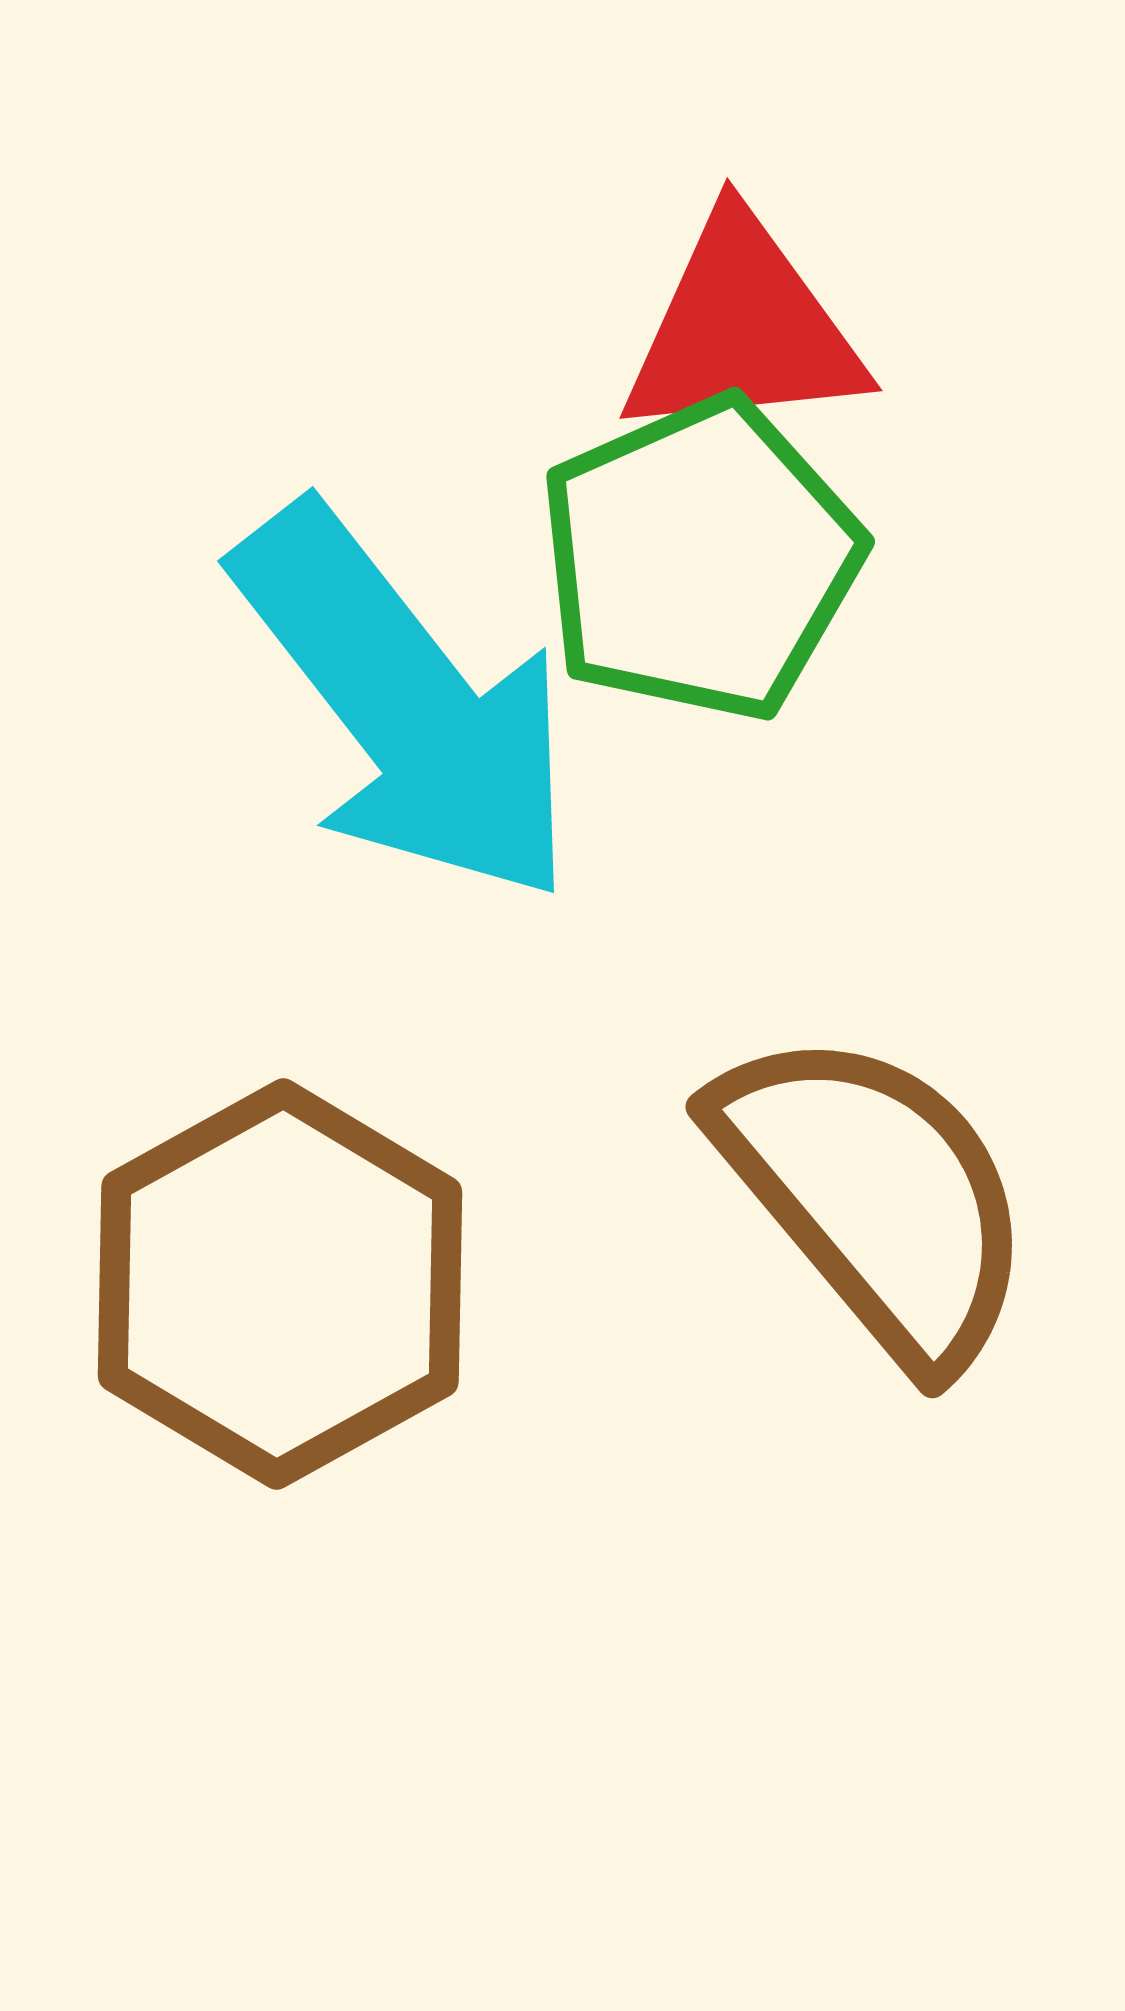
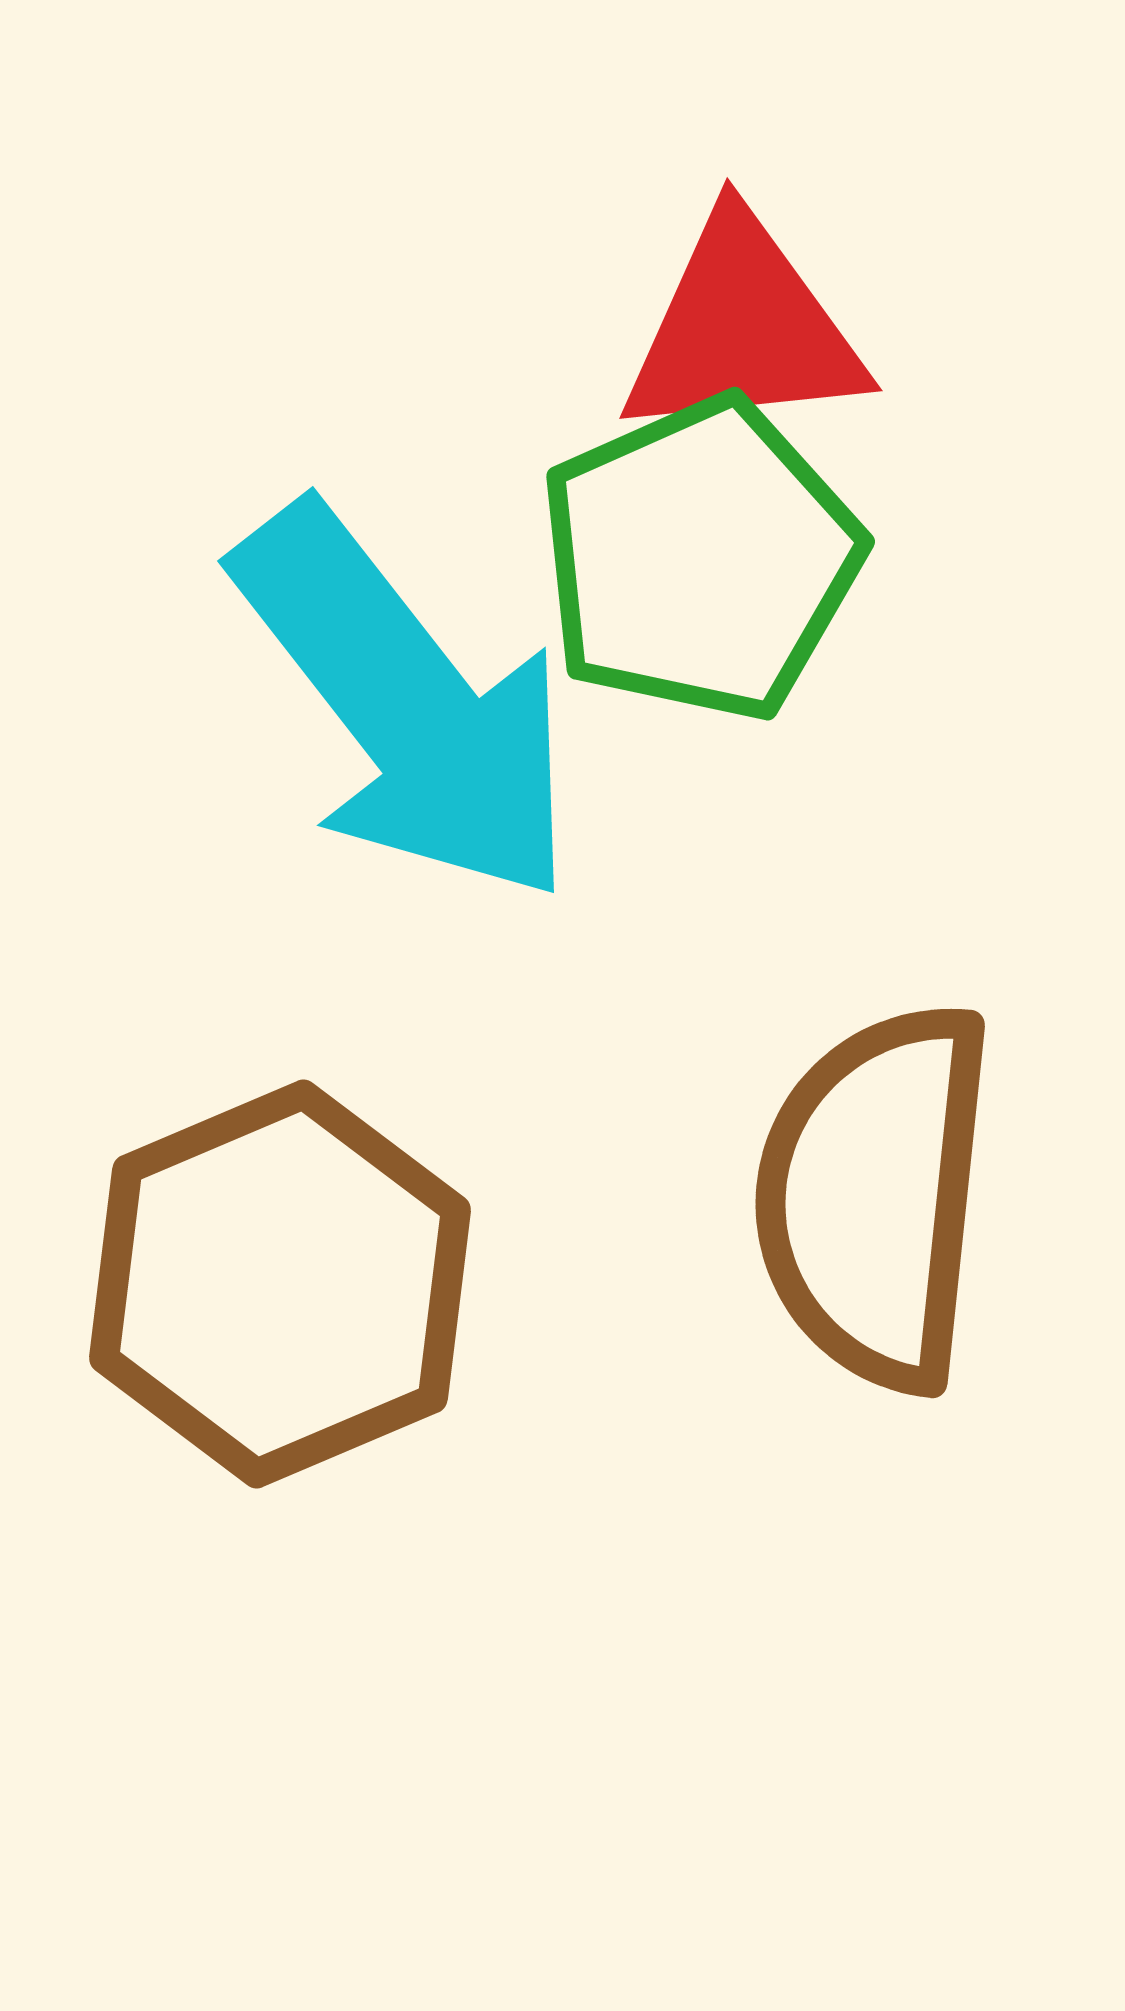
brown semicircle: rotated 134 degrees counterclockwise
brown hexagon: rotated 6 degrees clockwise
